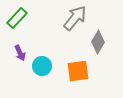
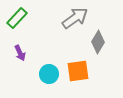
gray arrow: rotated 16 degrees clockwise
cyan circle: moved 7 px right, 8 px down
